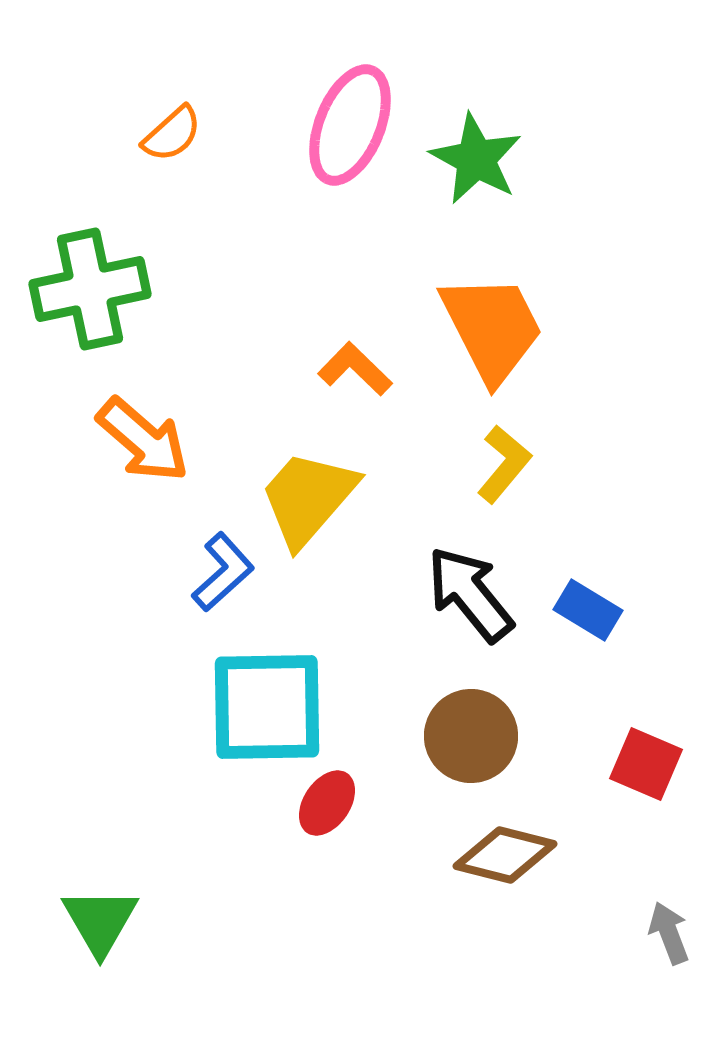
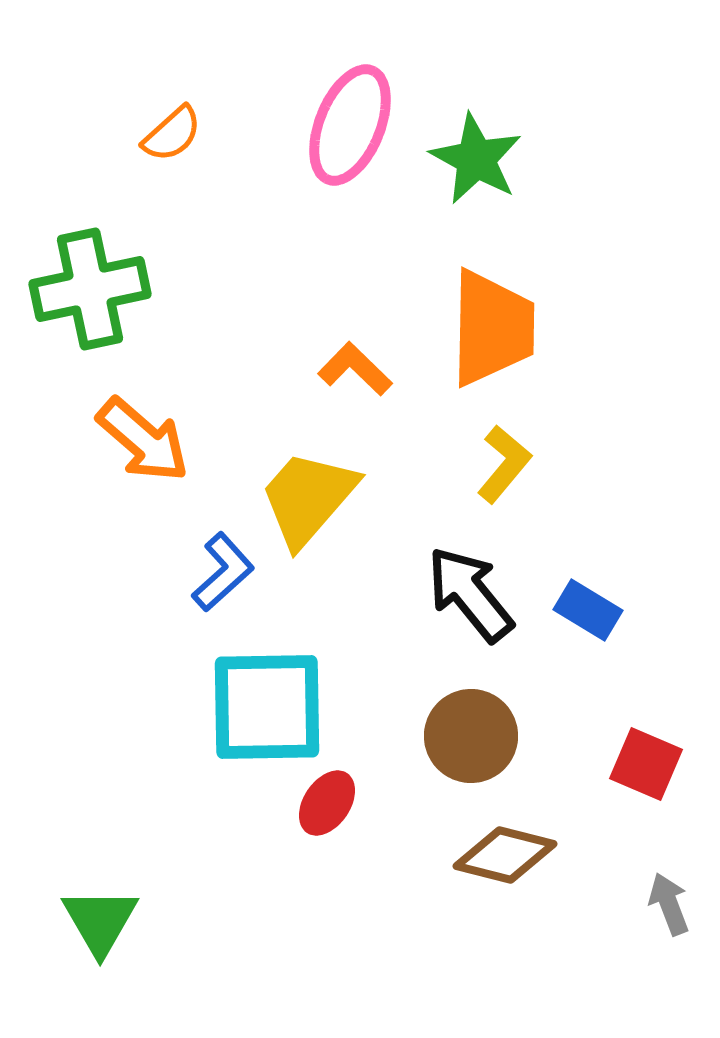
orange trapezoid: rotated 28 degrees clockwise
gray arrow: moved 29 px up
